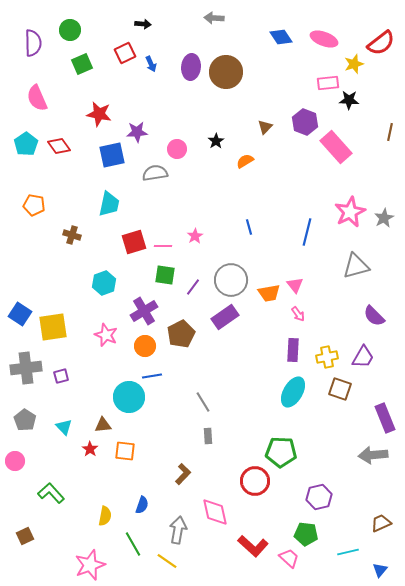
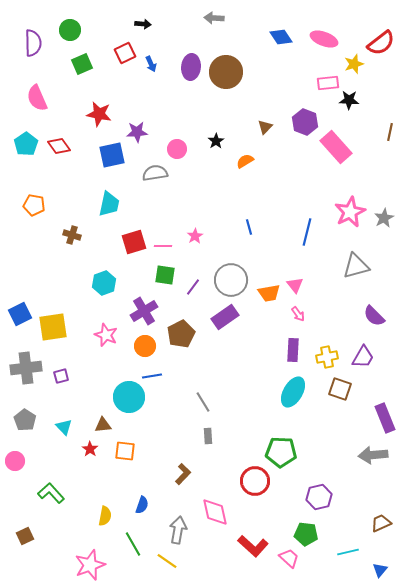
blue square at (20, 314): rotated 30 degrees clockwise
